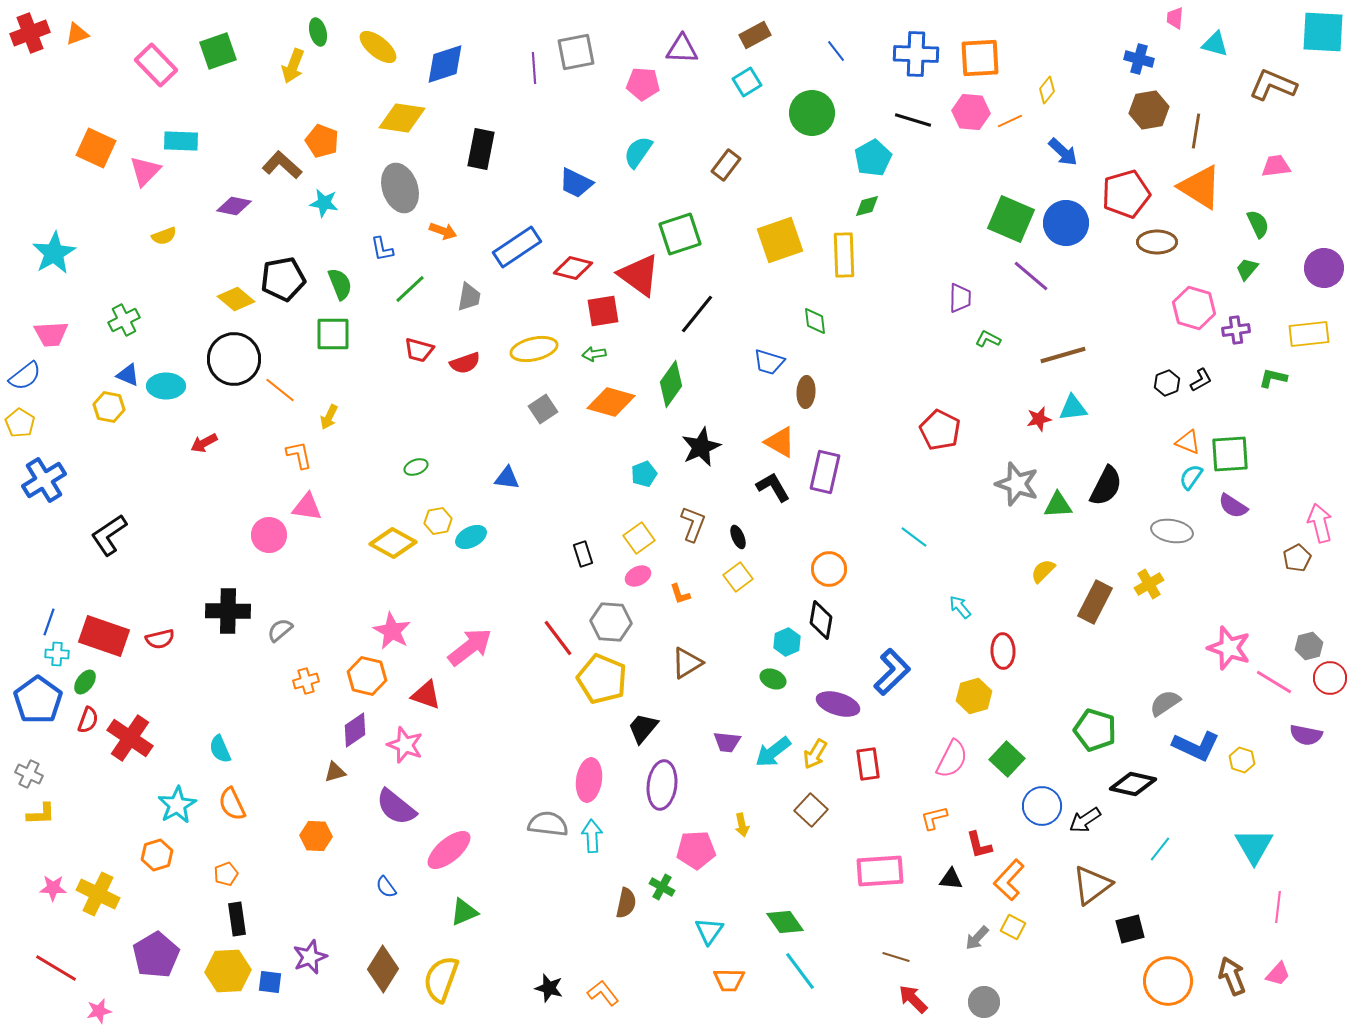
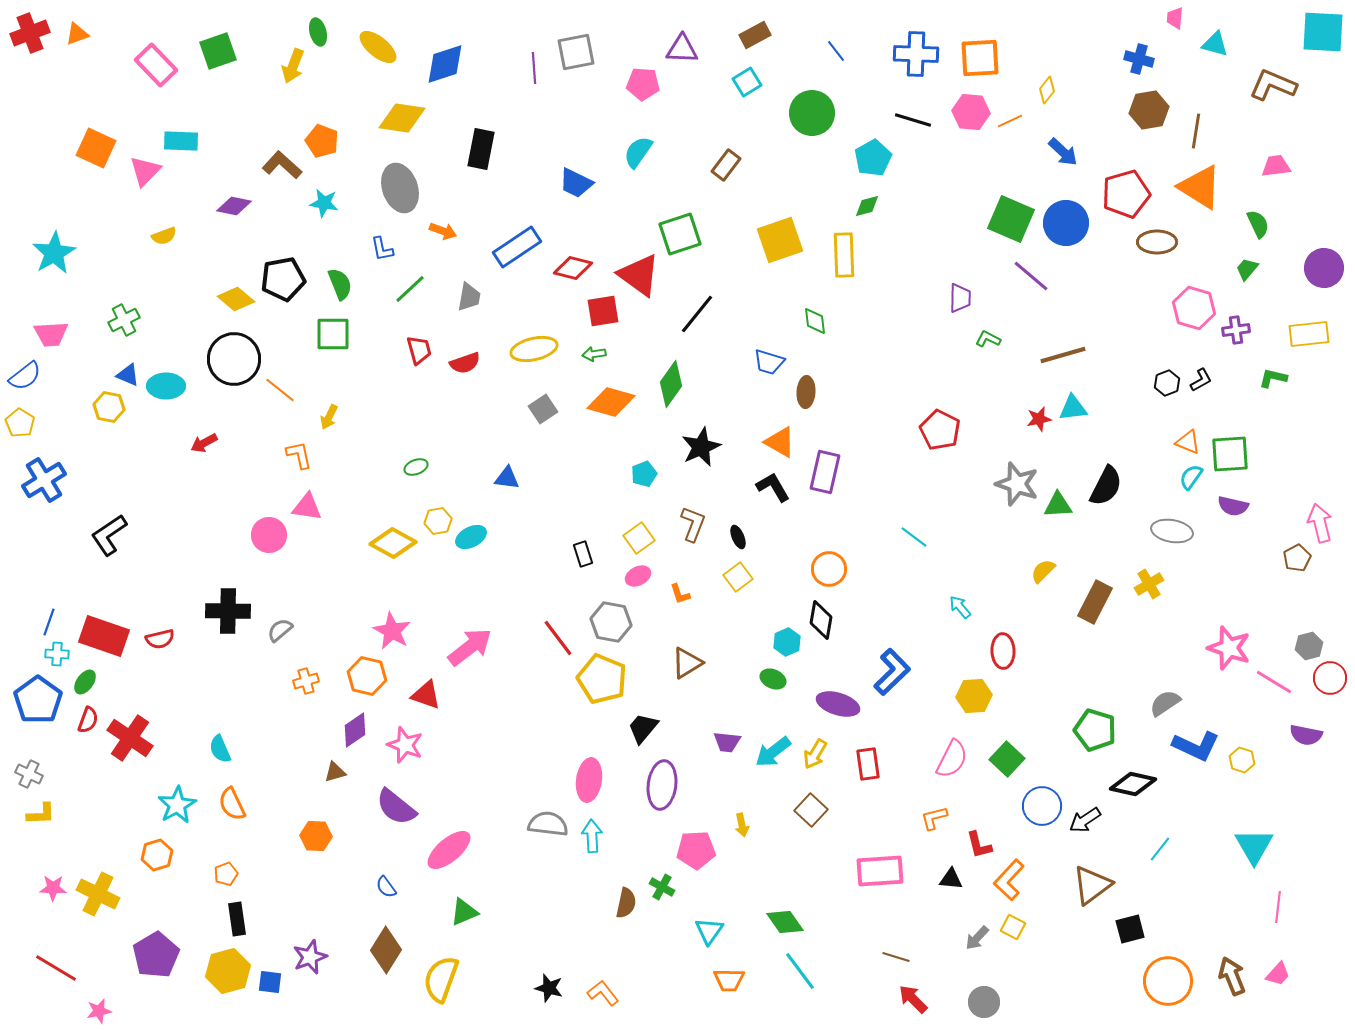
red trapezoid at (419, 350): rotated 120 degrees counterclockwise
purple semicircle at (1233, 506): rotated 20 degrees counterclockwise
gray hexagon at (611, 622): rotated 6 degrees clockwise
yellow hexagon at (974, 696): rotated 12 degrees clockwise
brown diamond at (383, 969): moved 3 px right, 19 px up
yellow hexagon at (228, 971): rotated 12 degrees counterclockwise
